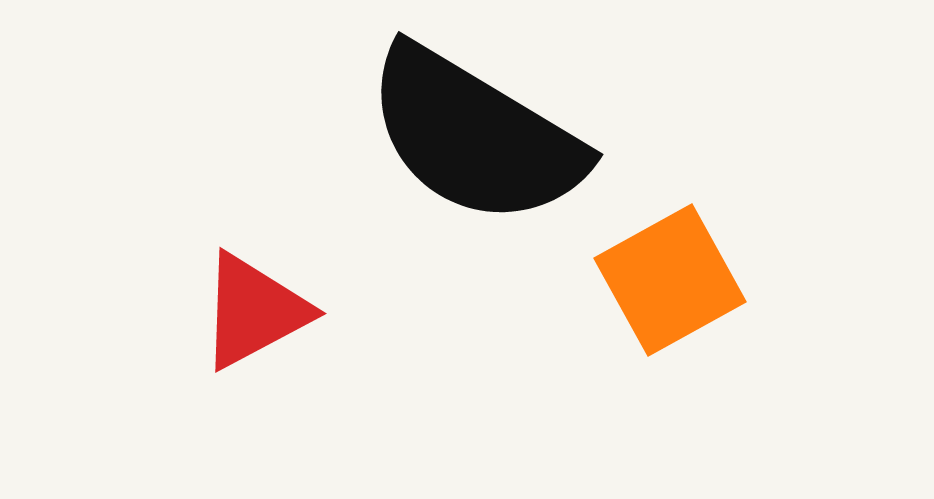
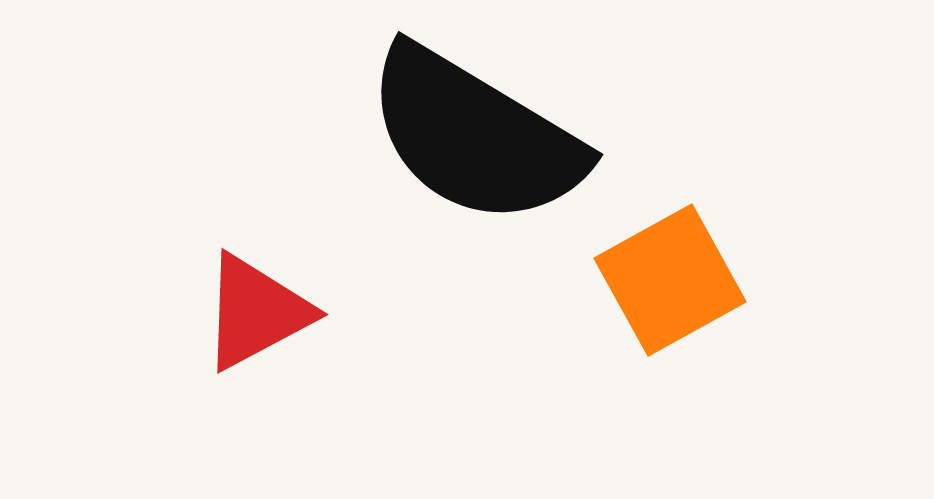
red triangle: moved 2 px right, 1 px down
